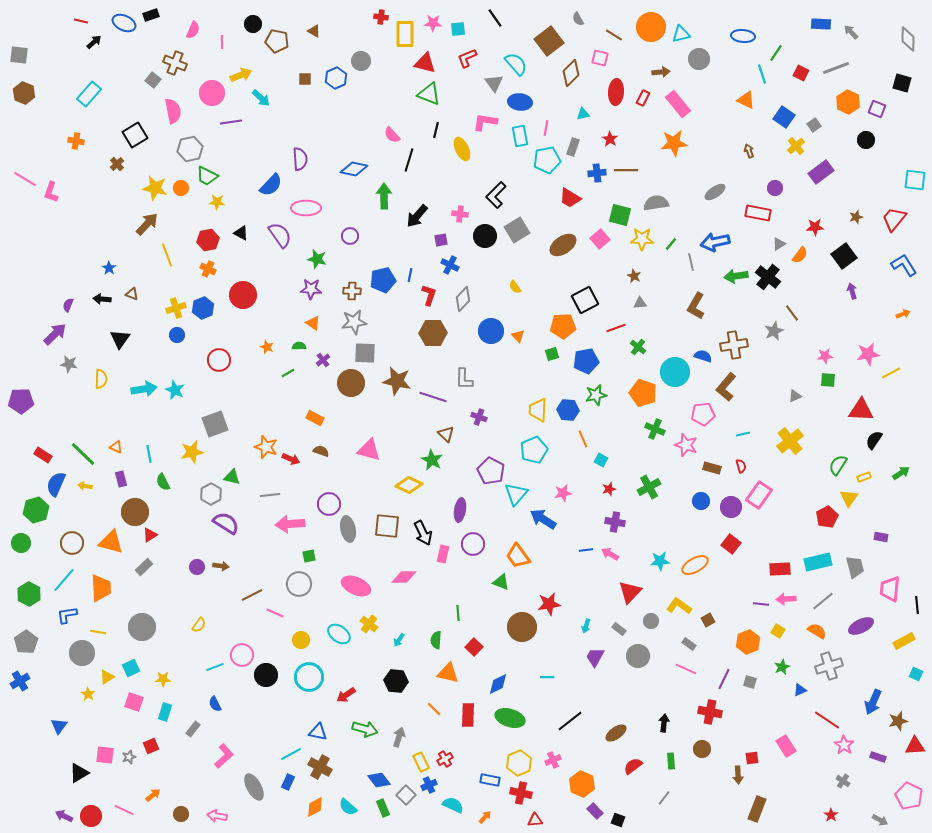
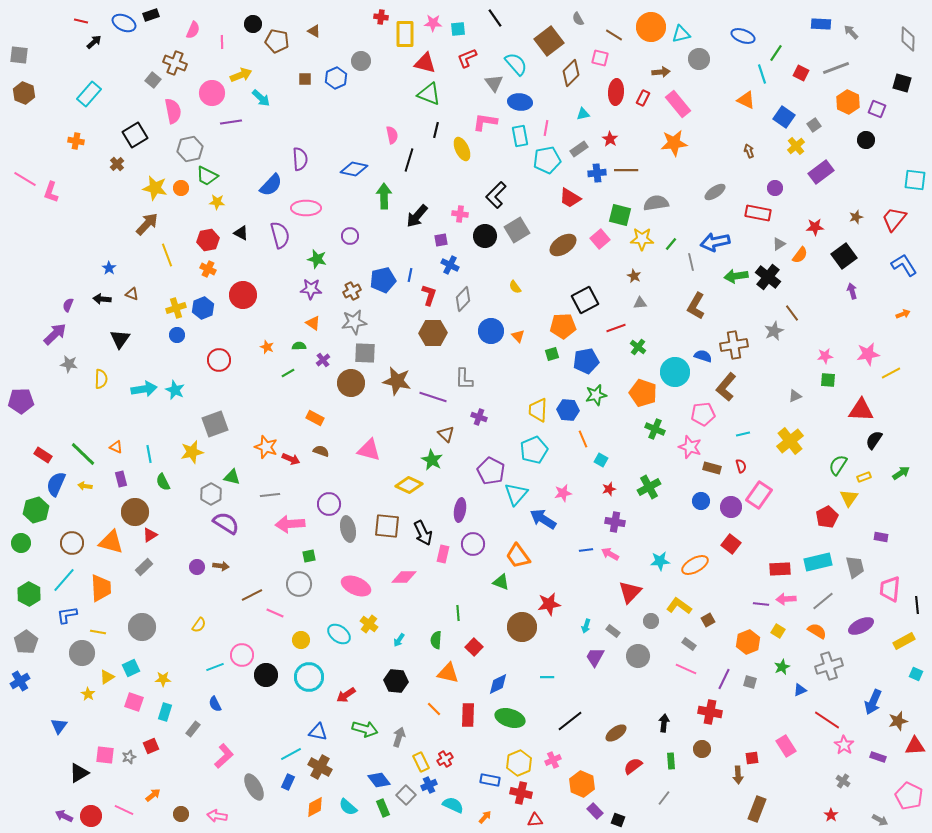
blue ellipse at (743, 36): rotated 15 degrees clockwise
pink semicircle at (392, 135): rotated 150 degrees counterclockwise
gray rectangle at (573, 147): moved 6 px right, 2 px down; rotated 36 degrees clockwise
purple semicircle at (280, 235): rotated 20 degrees clockwise
brown cross at (352, 291): rotated 30 degrees counterclockwise
pink star at (686, 445): moved 4 px right, 2 px down
gray rectangle at (619, 629): moved 6 px left, 2 px down
